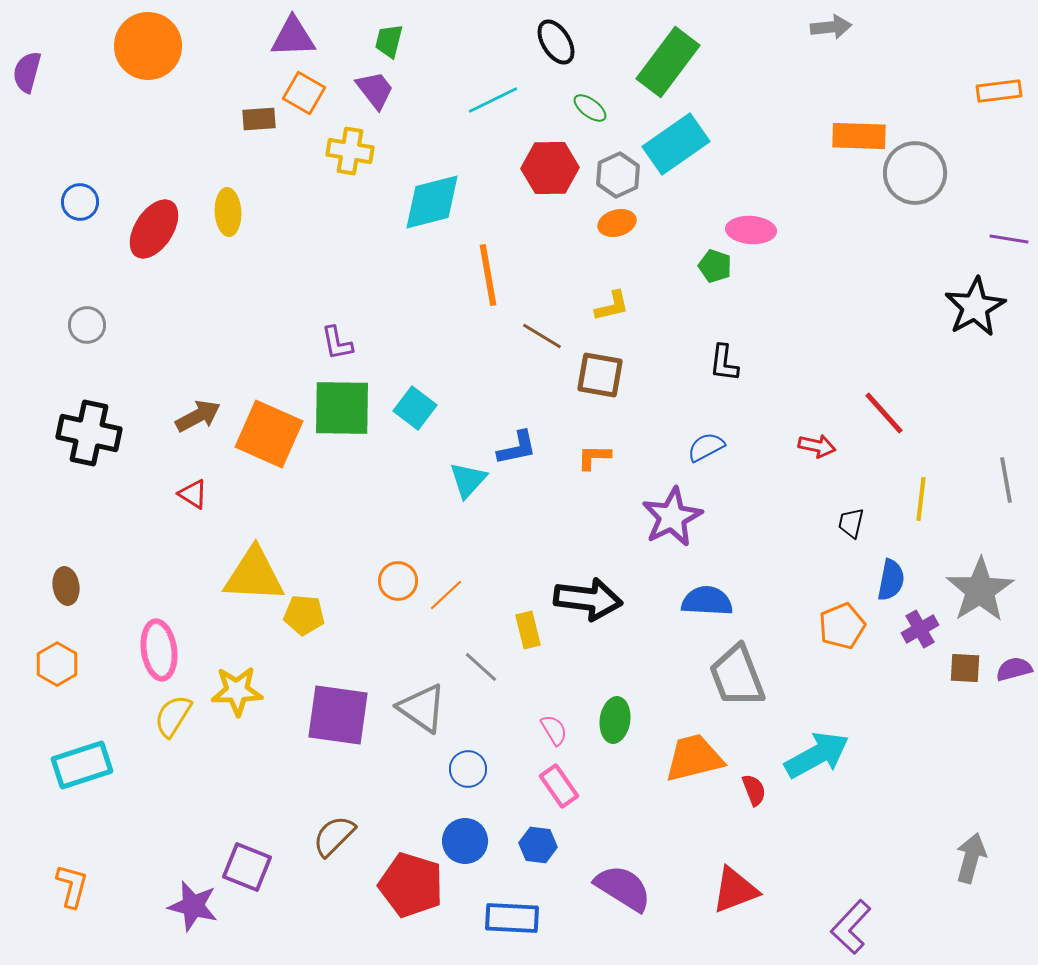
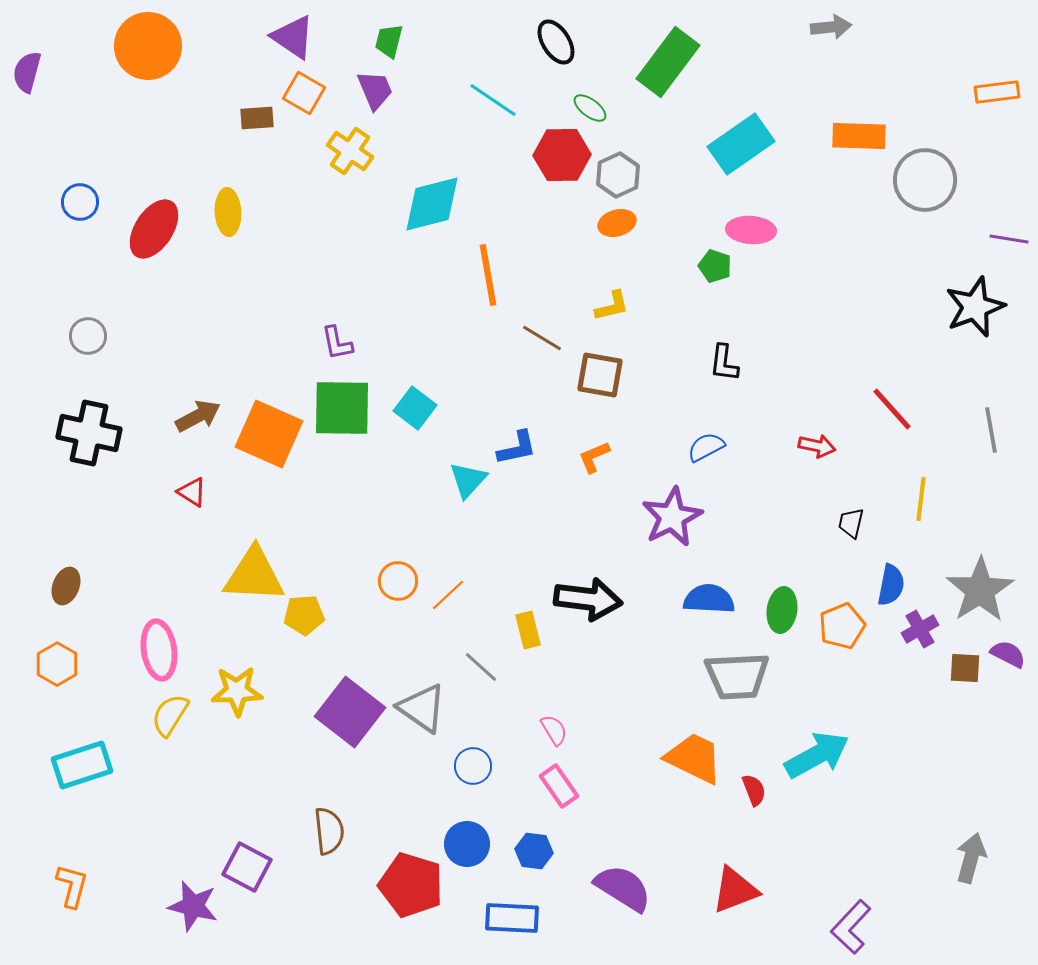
purple triangle at (293, 37): rotated 36 degrees clockwise
purple trapezoid at (375, 90): rotated 15 degrees clockwise
orange rectangle at (999, 91): moved 2 px left, 1 px down
cyan line at (493, 100): rotated 60 degrees clockwise
brown rectangle at (259, 119): moved 2 px left, 1 px up
cyan rectangle at (676, 144): moved 65 px right
yellow cross at (350, 151): rotated 24 degrees clockwise
red hexagon at (550, 168): moved 12 px right, 13 px up
gray circle at (915, 173): moved 10 px right, 7 px down
cyan diamond at (432, 202): moved 2 px down
black star at (975, 307): rotated 8 degrees clockwise
gray circle at (87, 325): moved 1 px right, 11 px down
brown line at (542, 336): moved 2 px down
red line at (884, 413): moved 8 px right, 4 px up
orange L-shape at (594, 457): rotated 24 degrees counterclockwise
gray line at (1006, 480): moved 15 px left, 50 px up
red triangle at (193, 494): moved 1 px left, 2 px up
blue semicircle at (891, 580): moved 5 px down
brown ellipse at (66, 586): rotated 30 degrees clockwise
orange line at (446, 595): moved 2 px right
blue semicircle at (707, 601): moved 2 px right, 2 px up
yellow pentagon at (304, 615): rotated 9 degrees counterclockwise
purple semicircle at (1014, 669): moved 6 px left, 15 px up; rotated 42 degrees clockwise
gray trapezoid at (737, 676): rotated 72 degrees counterclockwise
purple square at (338, 715): moved 12 px right, 3 px up; rotated 30 degrees clockwise
yellow semicircle at (173, 716): moved 3 px left, 1 px up
green ellipse at (615, 720): moved 167 px right, 110 px up
orange trapezoid at (694, 758): rotated 40 degrees clockwise
blue circle at (468, 769): moved 5 px right, 3 px up
brown semicircle at (334, 836): moved 5 px left, 5 px up; rotated 129 degrees clockwise
blue circle at (465, 841): moved 2 px right, 3 px down
blue hexagon at (538, 845): moved 4 px left, 6 px down
purple square at (247, 867): rotated 6 degrees clockwise
